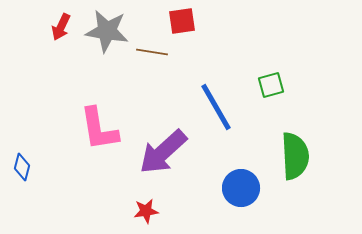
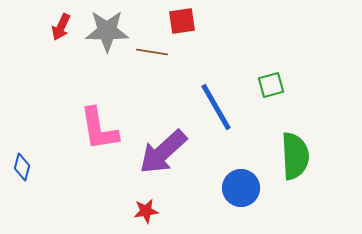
gray star: rotated 9 degrees counterclockwise
